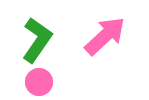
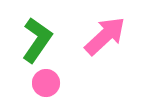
pink circle: moved 7 px right, 1 px down
